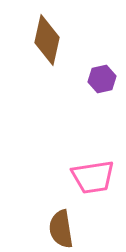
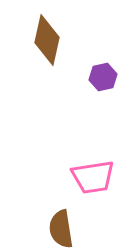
purple hexagon: moved 1 px right, 2 px up
